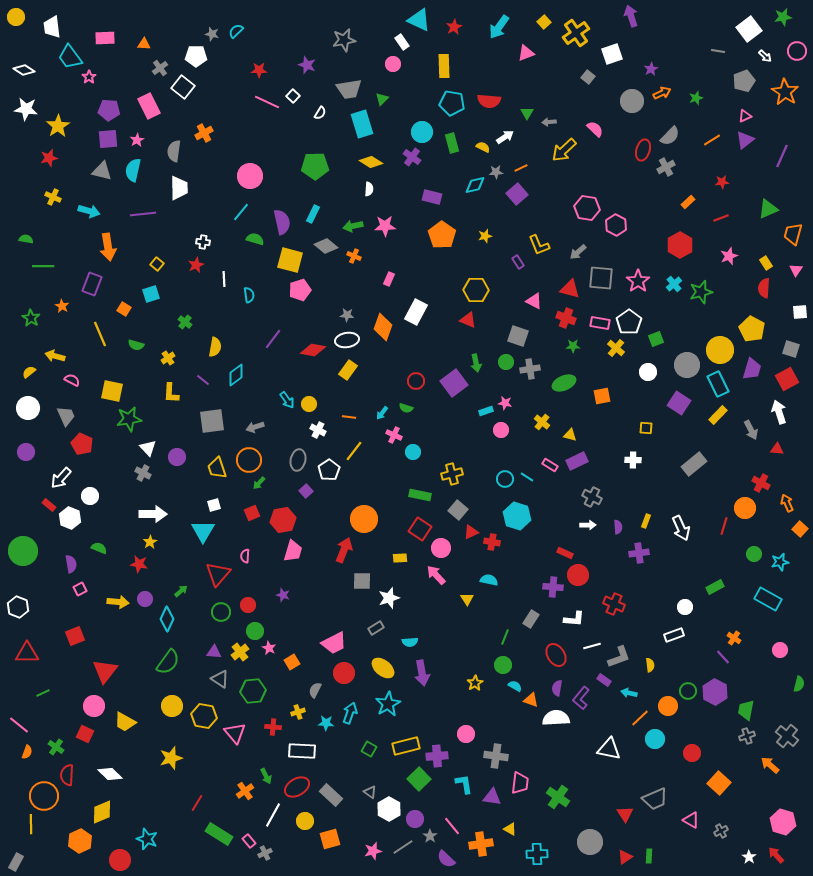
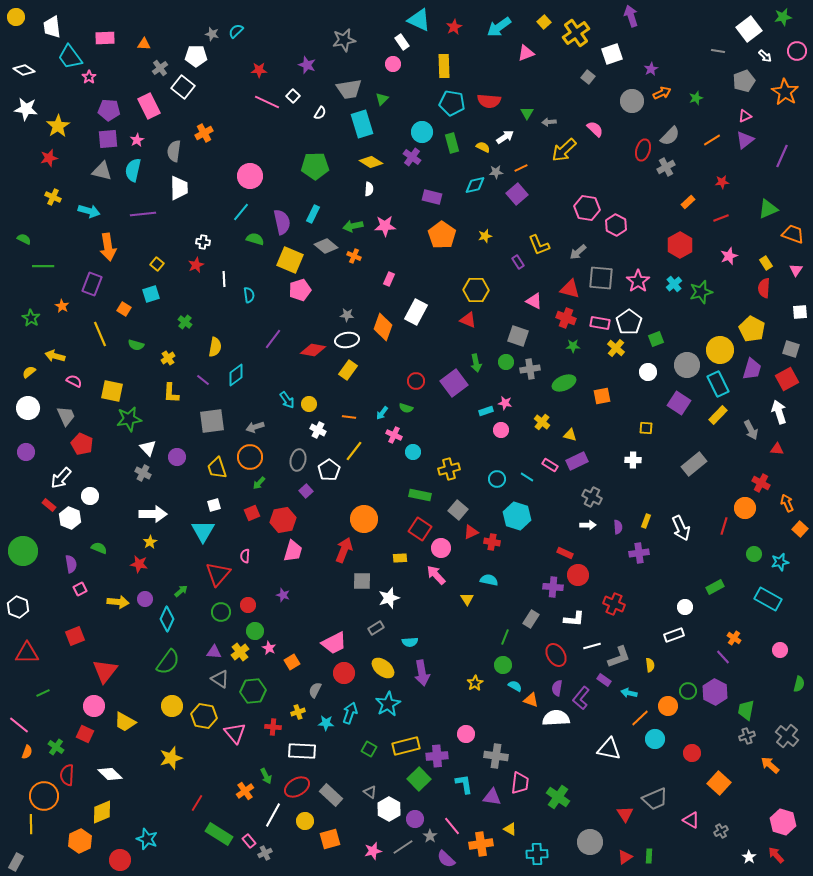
cyan arrow at (499, 27): rotated 20 degrees clockwise
orange trapezoid at (793, 234): rotated 95 degrees clockwise
green semicircle at (26, 239): moved 2 px left; rotated 16 degrees clockwise
yellow square at (290, 260): rotated 8 degrees clockwise
pink semicircle at (72, 380): moved 2 px right, 1 px down
orange circle at (249, 460): moved 1 px right, 3 px up
yellow cross at (452, 474): moved 3 px left, 5 px up
cyan circle at (505, 479): moved 8 px left
